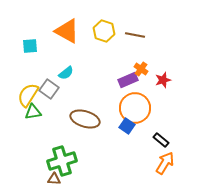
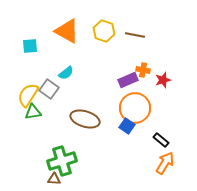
orange cross: moved 2 px right, 1 px down; rotated 24 degrees counterclockwise
